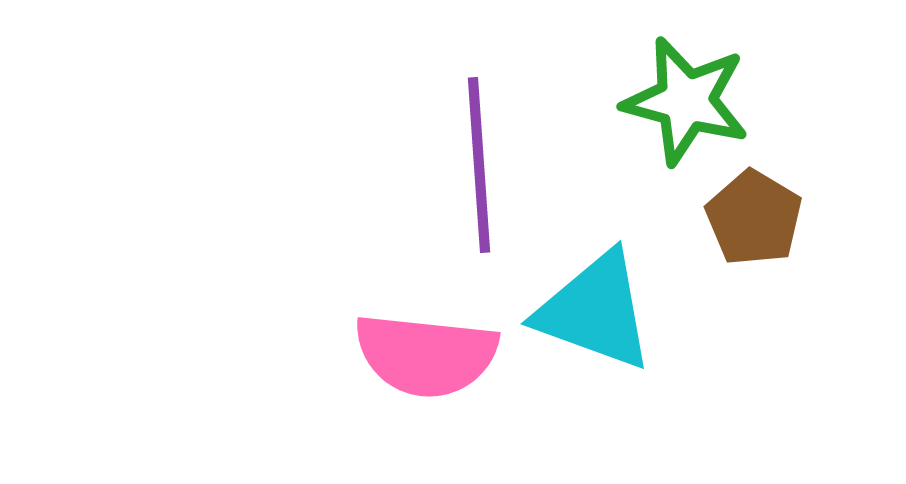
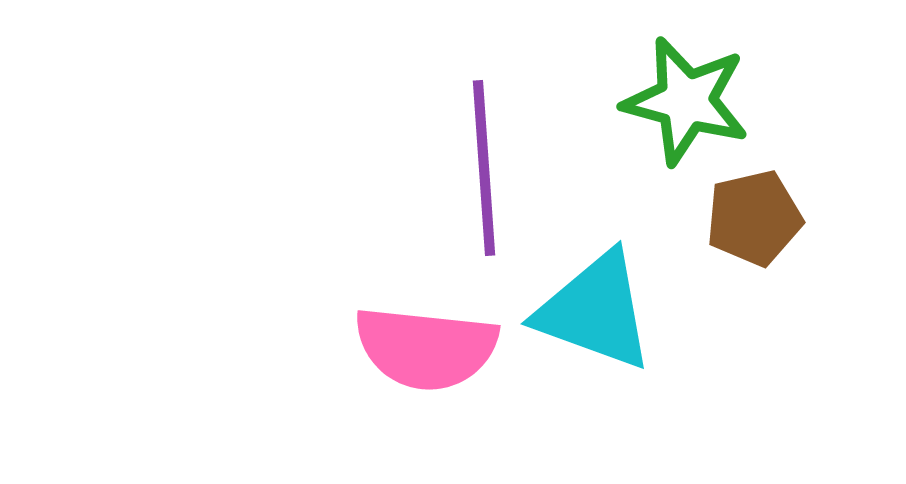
purple line: moved 5 px right, 3 px down
brown pentagon: rotated 28 degrees clockwise
pink semicircle: moved 7 px up
